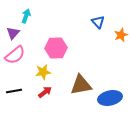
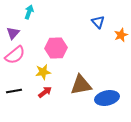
cyan arrow: moved 3 px right, 4 px up
blue ellipse: moved 3 px left
